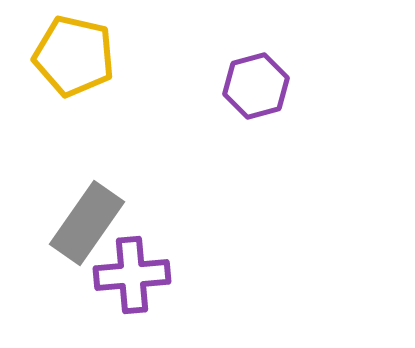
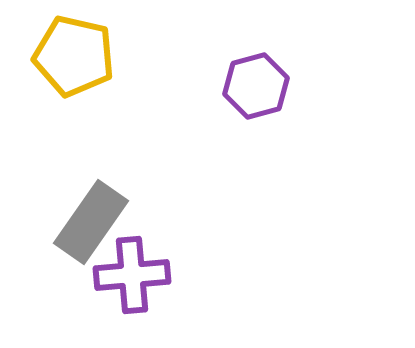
gray rectangle: moved 4 px right, 1 px up
